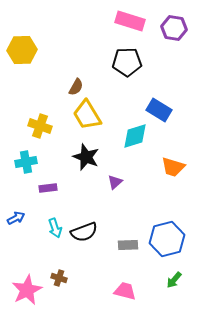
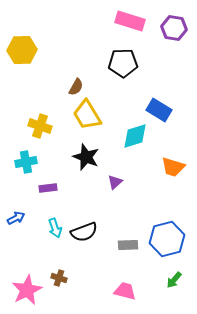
black pentagon: moved 4 px left, 1 px down
